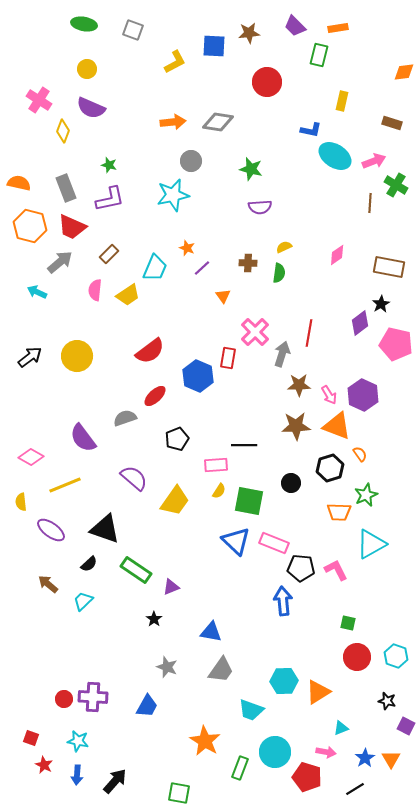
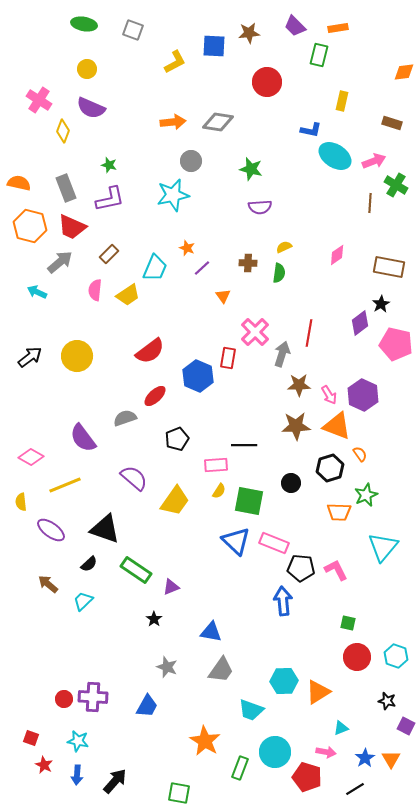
cyan triangle at (371, 544): moved 12 px right, 3 px down; rotated 20 degrees counterclockwise
